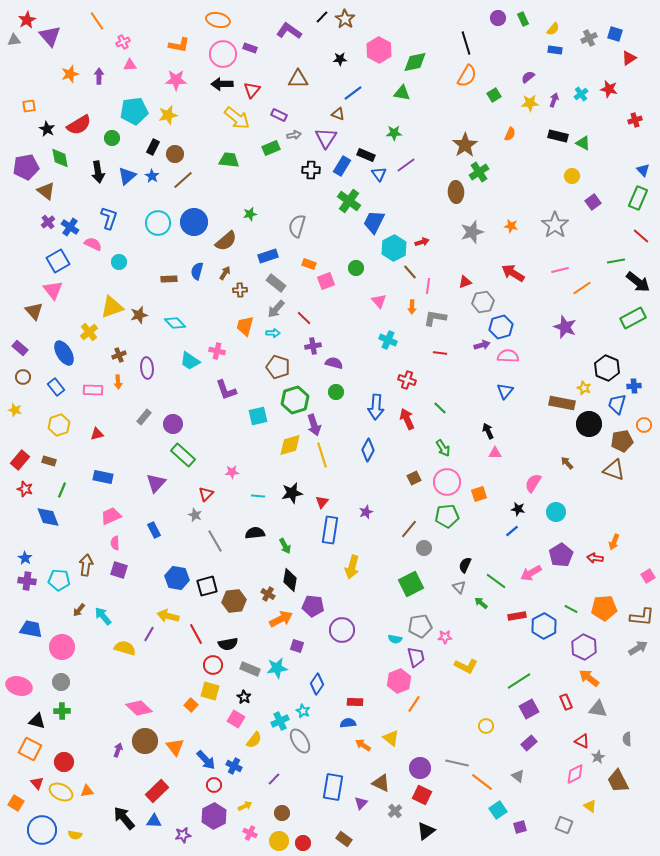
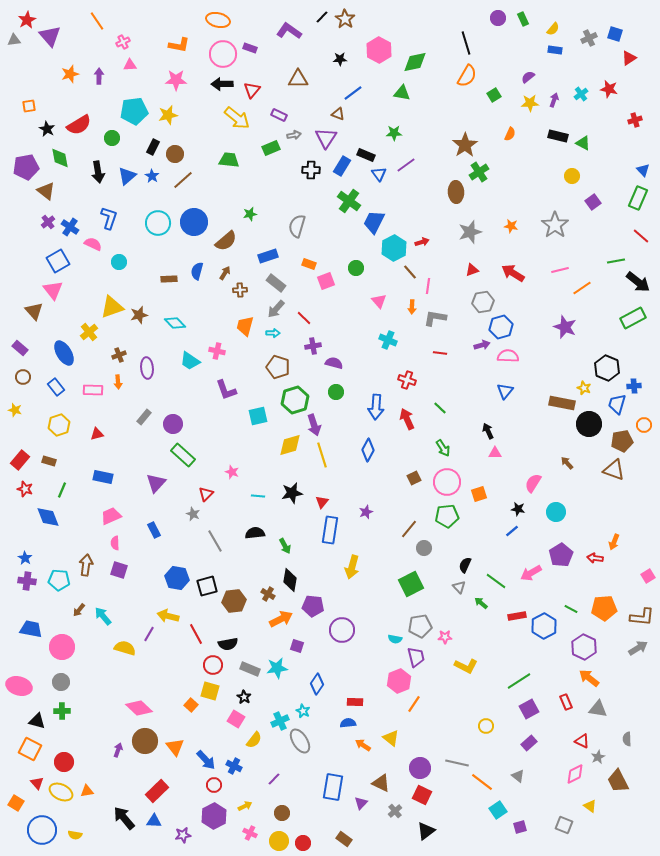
gray star at (472, 232): moved 2 px left
red triangle at (465, 282): moved 7 px right, 12 px up
pink star at (232, 472): rotated 24 degrees clockwise
gray star at (195, 515): moved 2 px left, 1 px up
